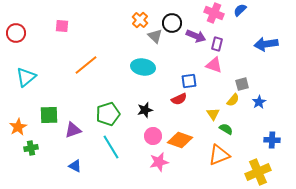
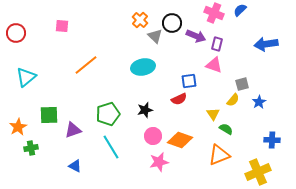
cyan ellipse: rotated 20 degrees counterclockwise
